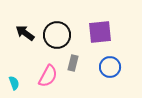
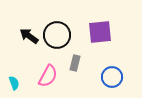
black arrow: moved 4 px right, 3 px down
gray rectangle: moved 2 px right
blue circle: moved 2 px right, 10 px down
